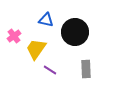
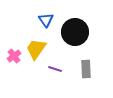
blue triangle: rotated 42 degrees clockwise
pink cross: moved 20 px down
purple line: moved 5 px right, 1 px up; rotated 16 degrees counterclockwise
